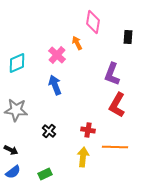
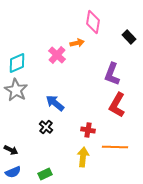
black rectangle: moved 1 px right; rotated 48 degrees counterclockwise
orange arrow: rotated 104 degrees clockwise
blue arrow: moved 18 px down; rotated 30 degrees counterclockwise
gray star: moved 20 px up; rotated 25 degrees clockwise
black cross: moved 3 px left, 4 px up
blue semicircle: rotated 14 degrees clockwise
